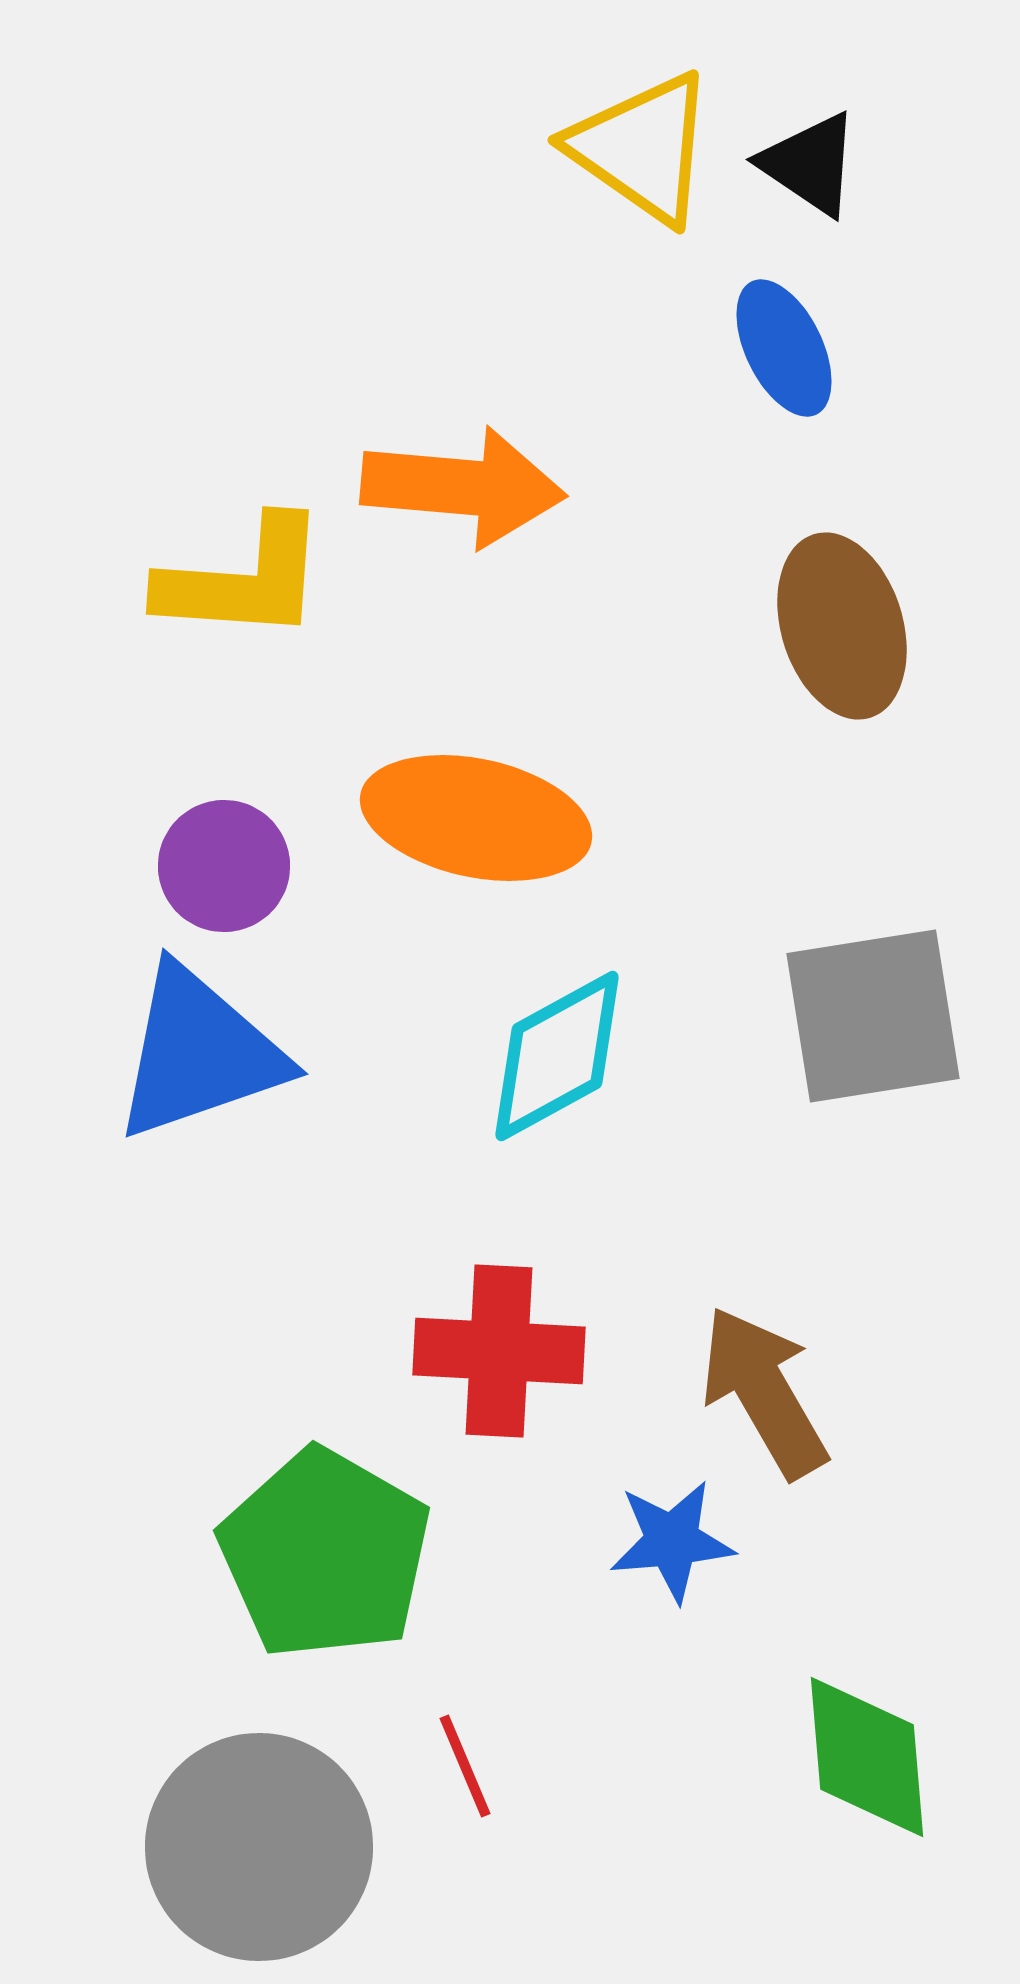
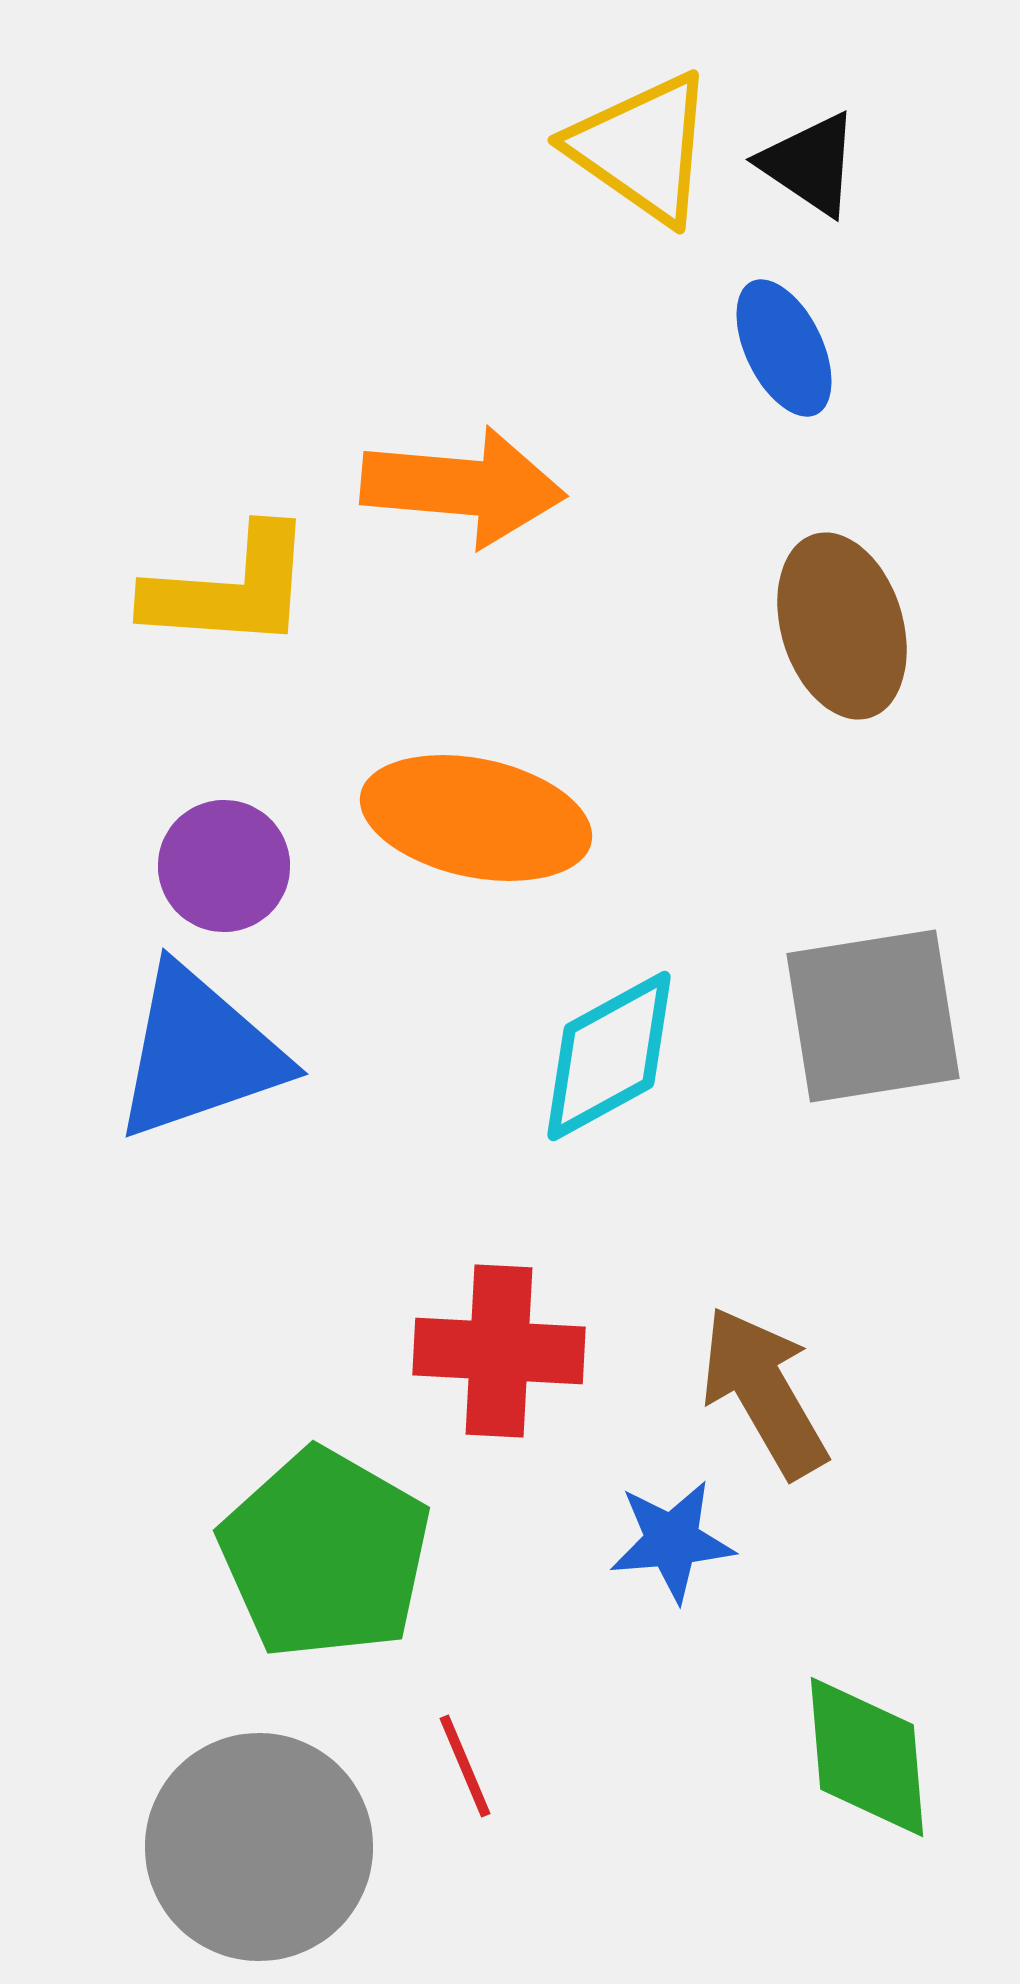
yellow L-shape: moved 13 px left, 9 px down
cyan diamond: moved 52 px right
